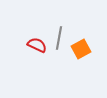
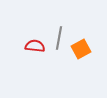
red semicircle: moved 2 px left, 1 px down; rotated 18 degrees counterclockwise
